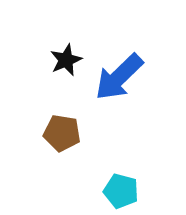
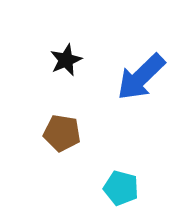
blue arrow: moved 22 px right
cyan pentagon: moved 3 px up
